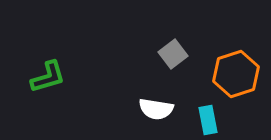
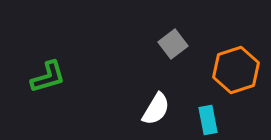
gray square: moved 10 px up
orange hexagon: moved 4 px up
white semicircle: rotated 68 degrees counterclockwise
